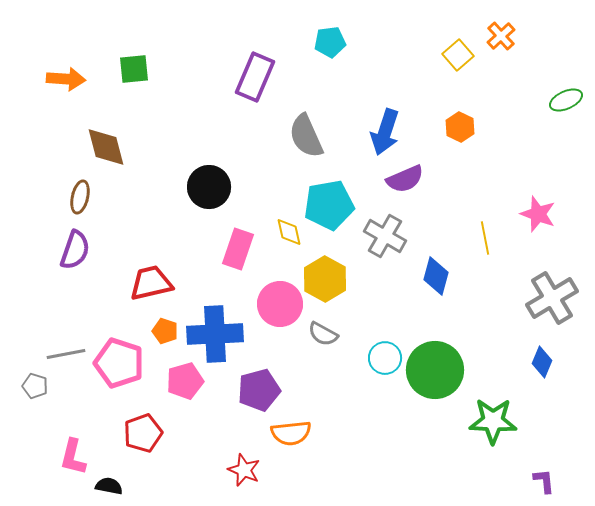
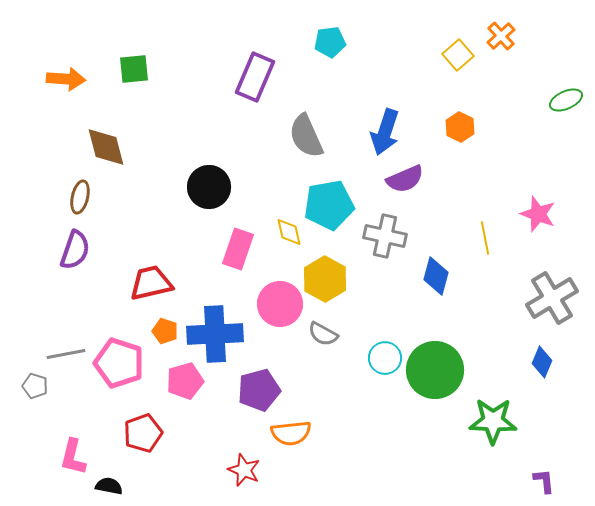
gray cross at (385, 236): rotated 18 degrees counterclockwise
